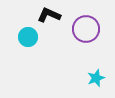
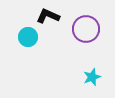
black L-shape: moved 1 px left, 1 px down
cyan star: moved 4 px left, 1 px up
